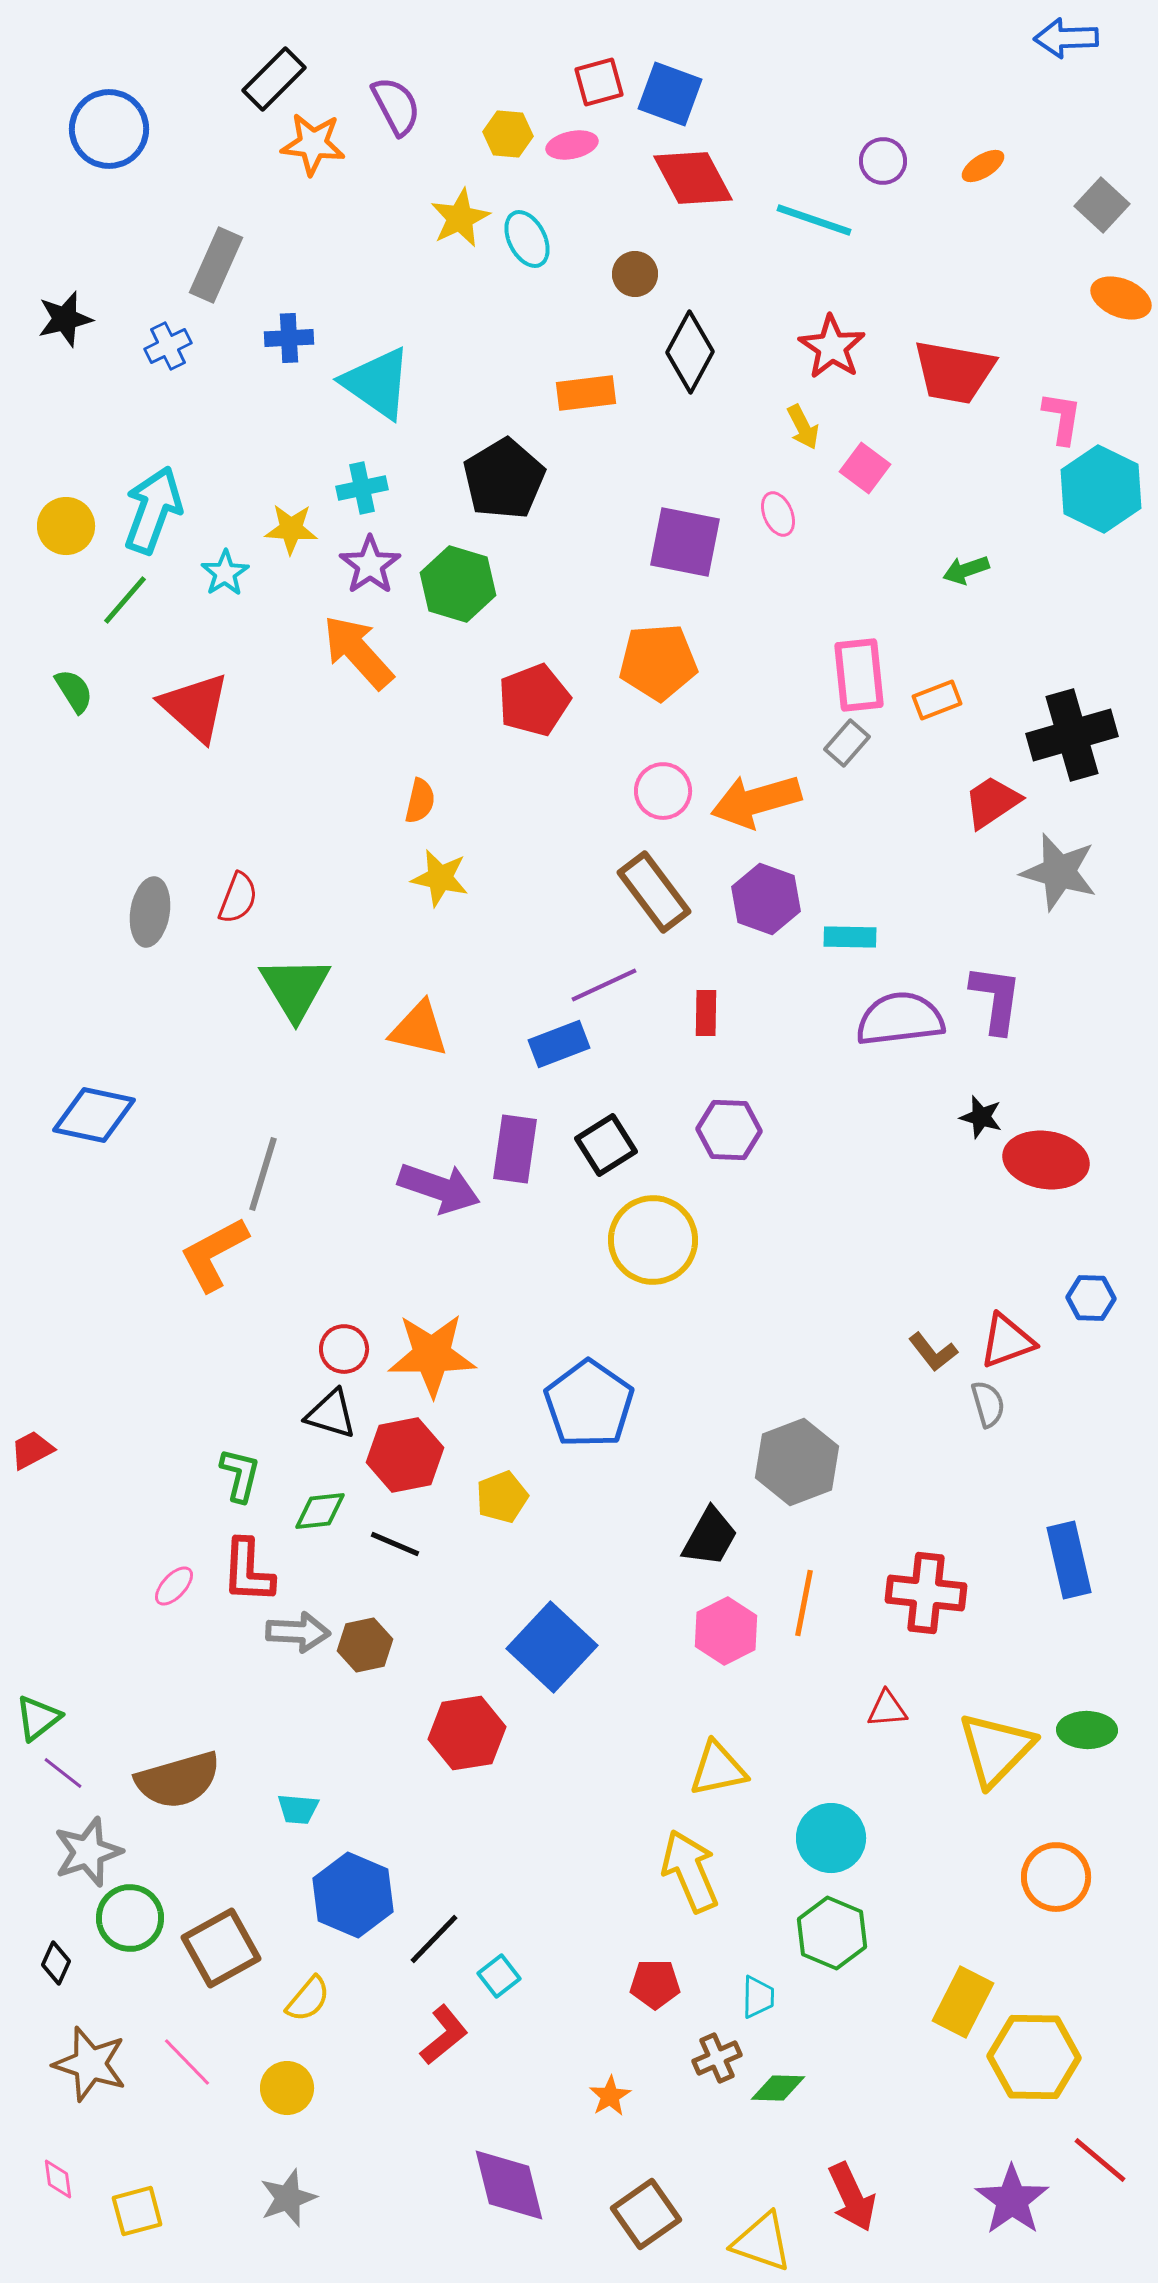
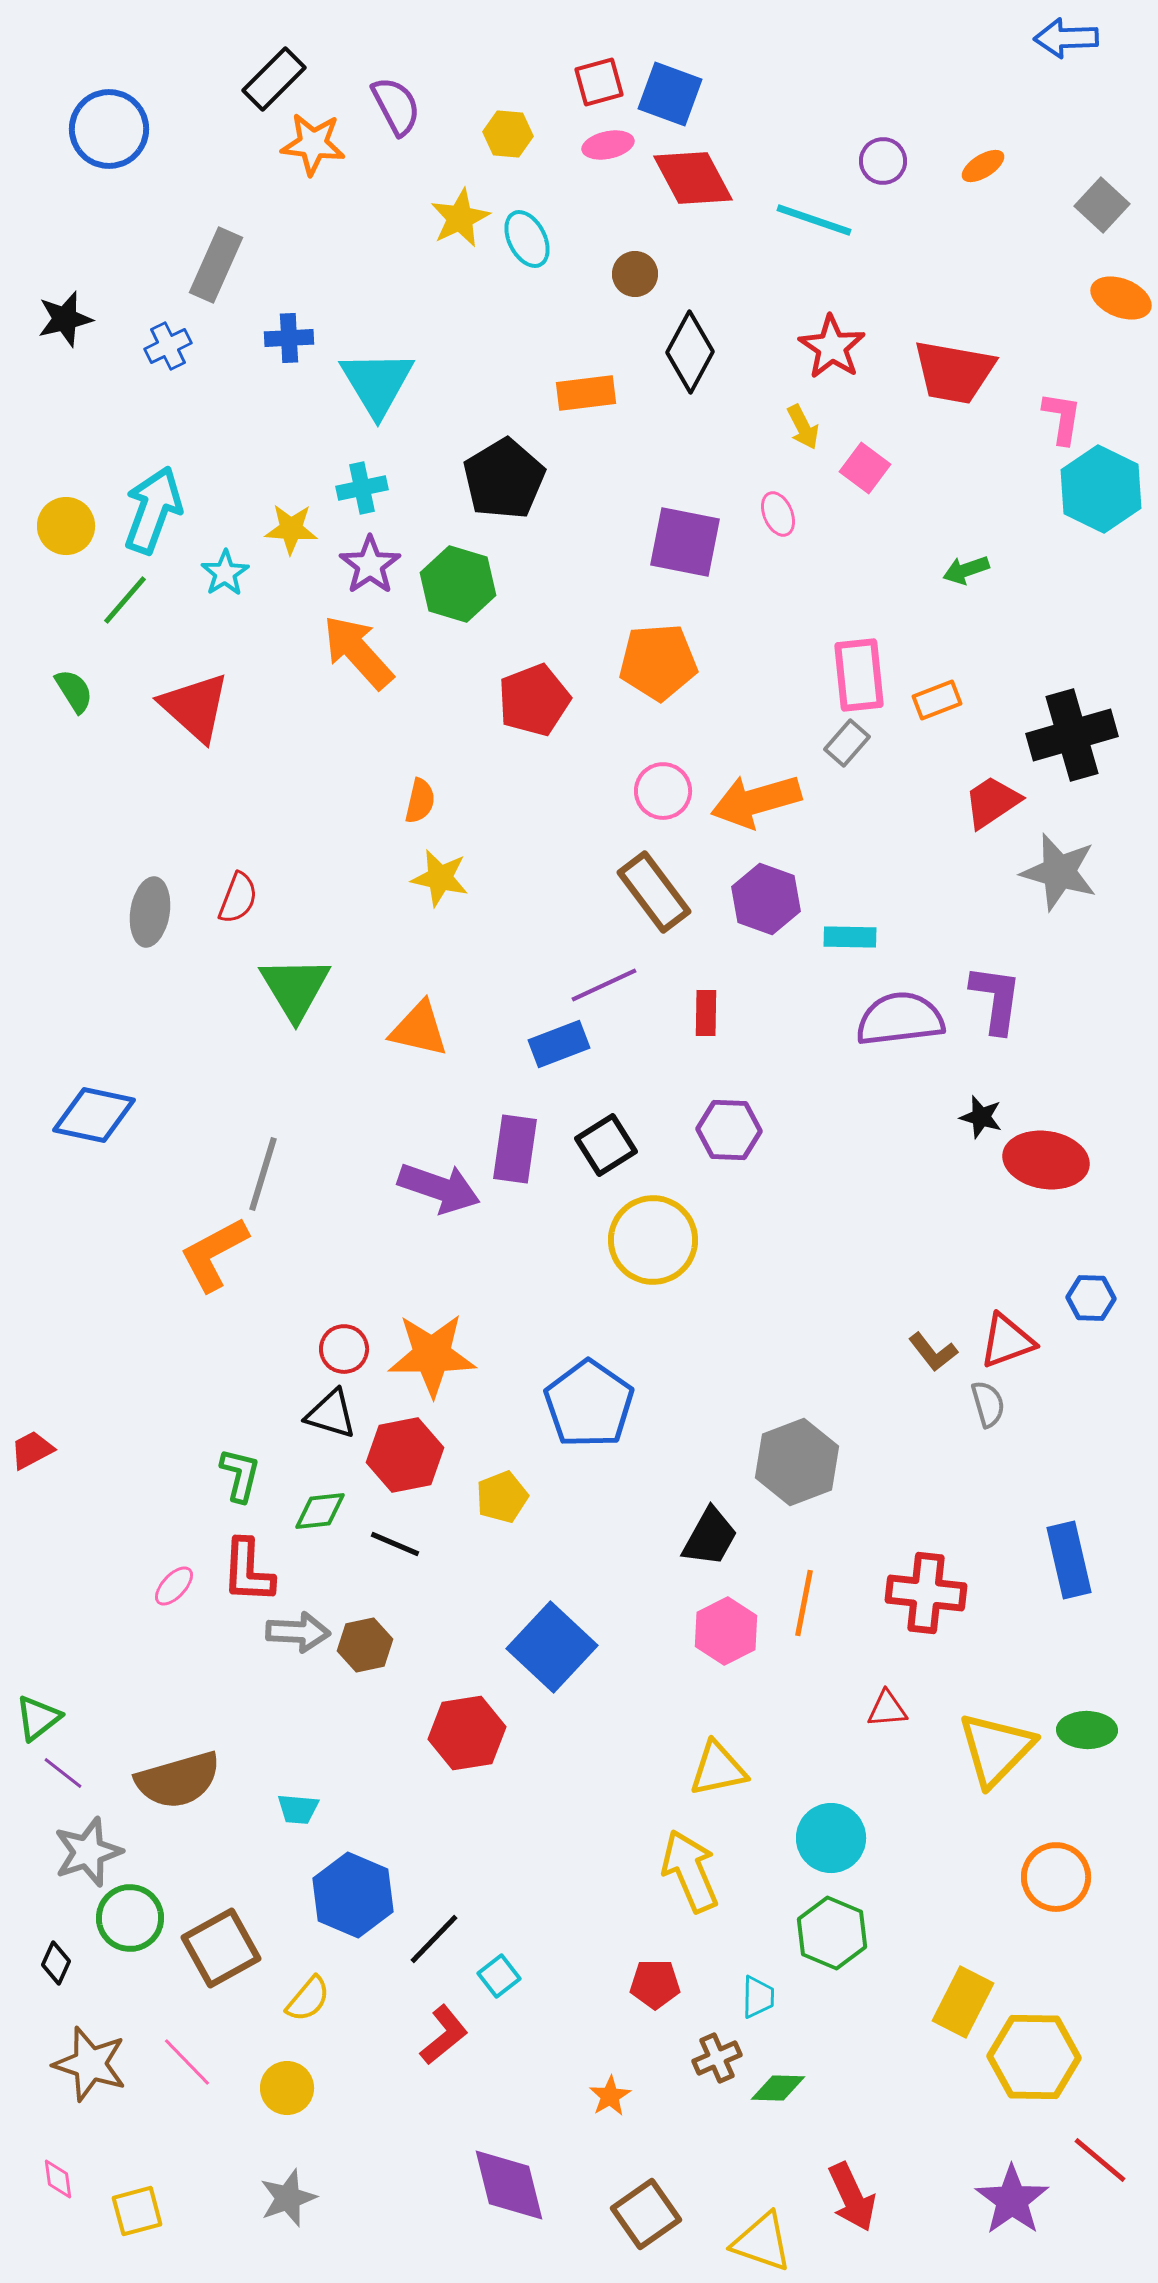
pink ellipse at (572, 145): moved 36 px right
cyan triangle at (377, 383): rotated 24 degrees clockwise
